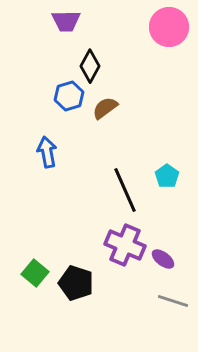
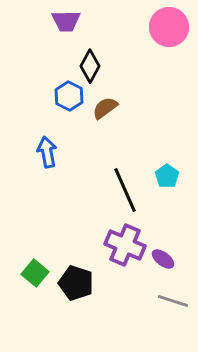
blue hexagon: rotated 16 degrees counterclockwise
